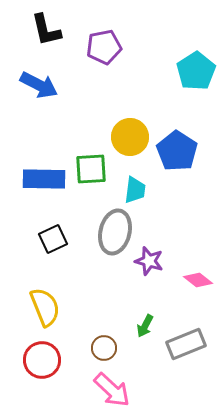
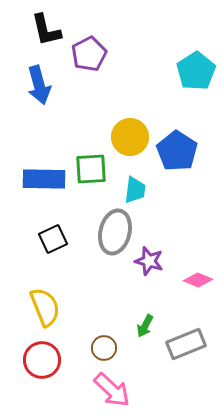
purple pentagon: moved 15 px left, 7 px down; rotated 16 degrees counterclockwise
blue arrow: rotated 48 degrees clockwise
pink diamond: rotated 16 degrees counterclockwise
